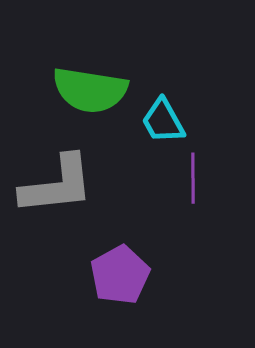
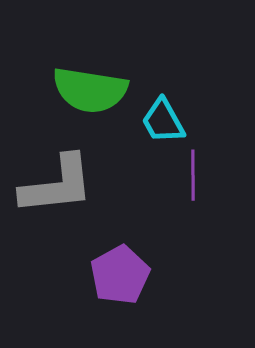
purple line: moved 3 px up
